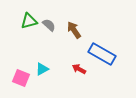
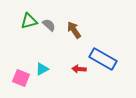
blue rectangle: moved 1 px right, 5 px down
red arrow: rotated 24 degrees counterclockwise
